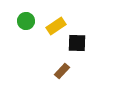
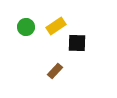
green circle: moved 6 px down
brown rectangle: moved 7 px left
